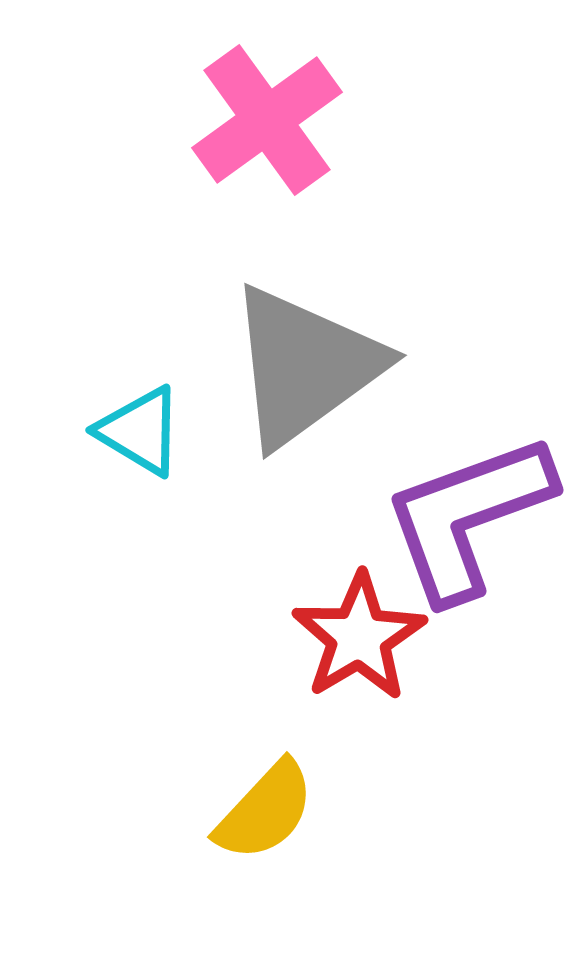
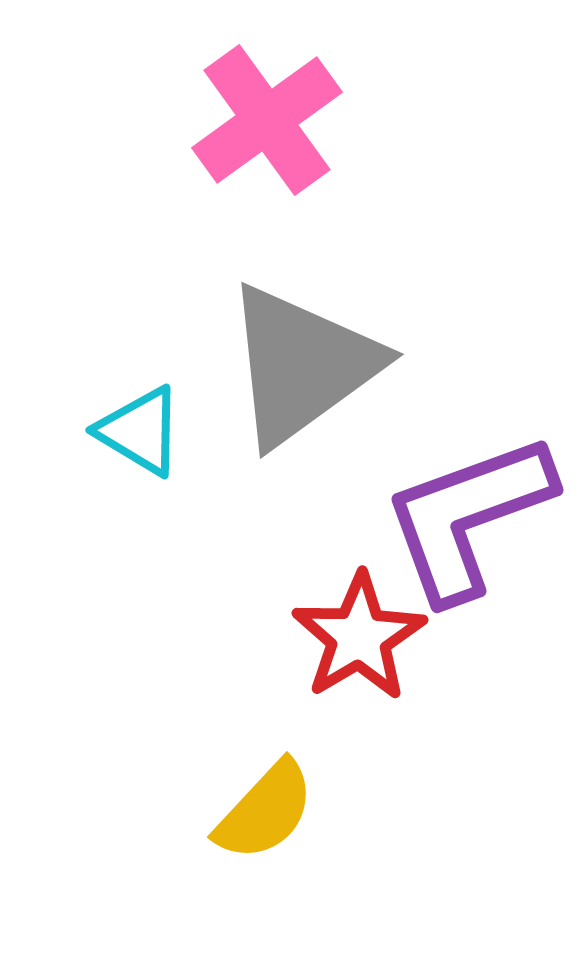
gray triangle: moved 3 px left, 1 px up
